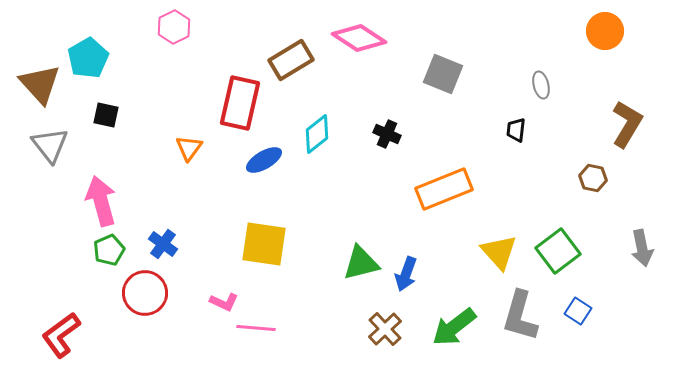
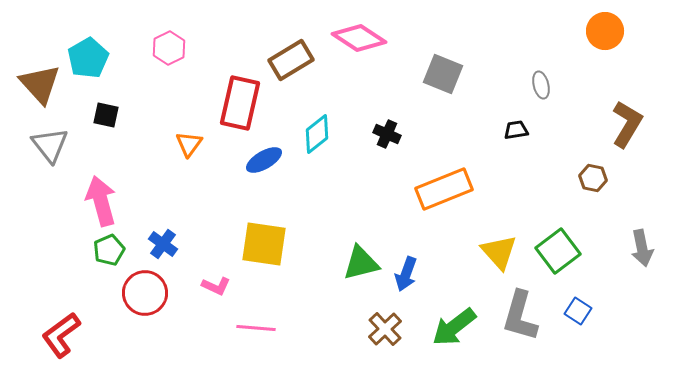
pink hexagon: moved 5 px left, 21 px down
black trapezoid: rotated 75 degrees clockwise
orange triangle: moved 4 px up
pink L-shape: moved 8 px left, 16 px up
